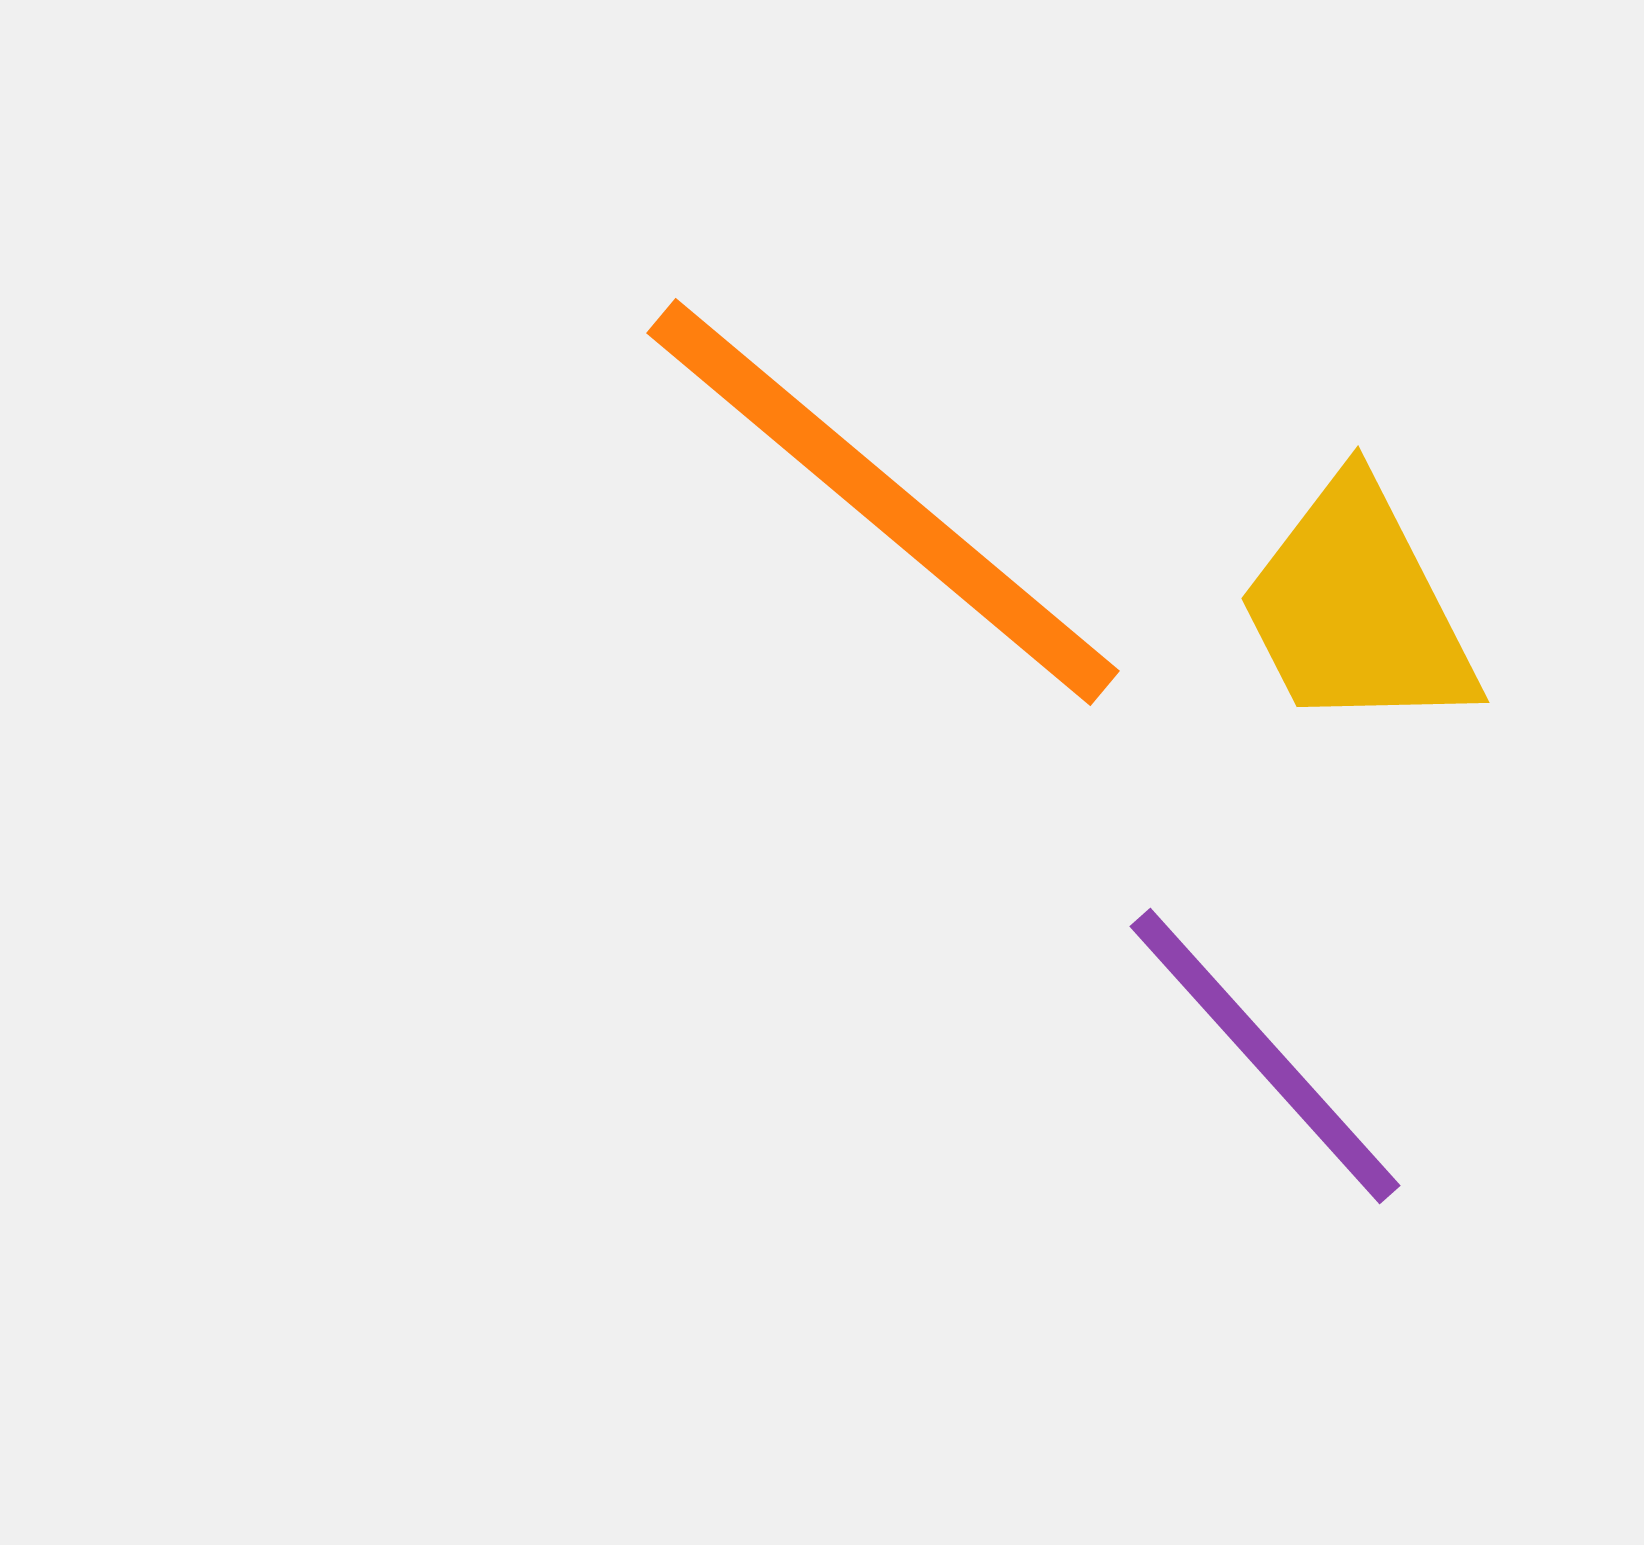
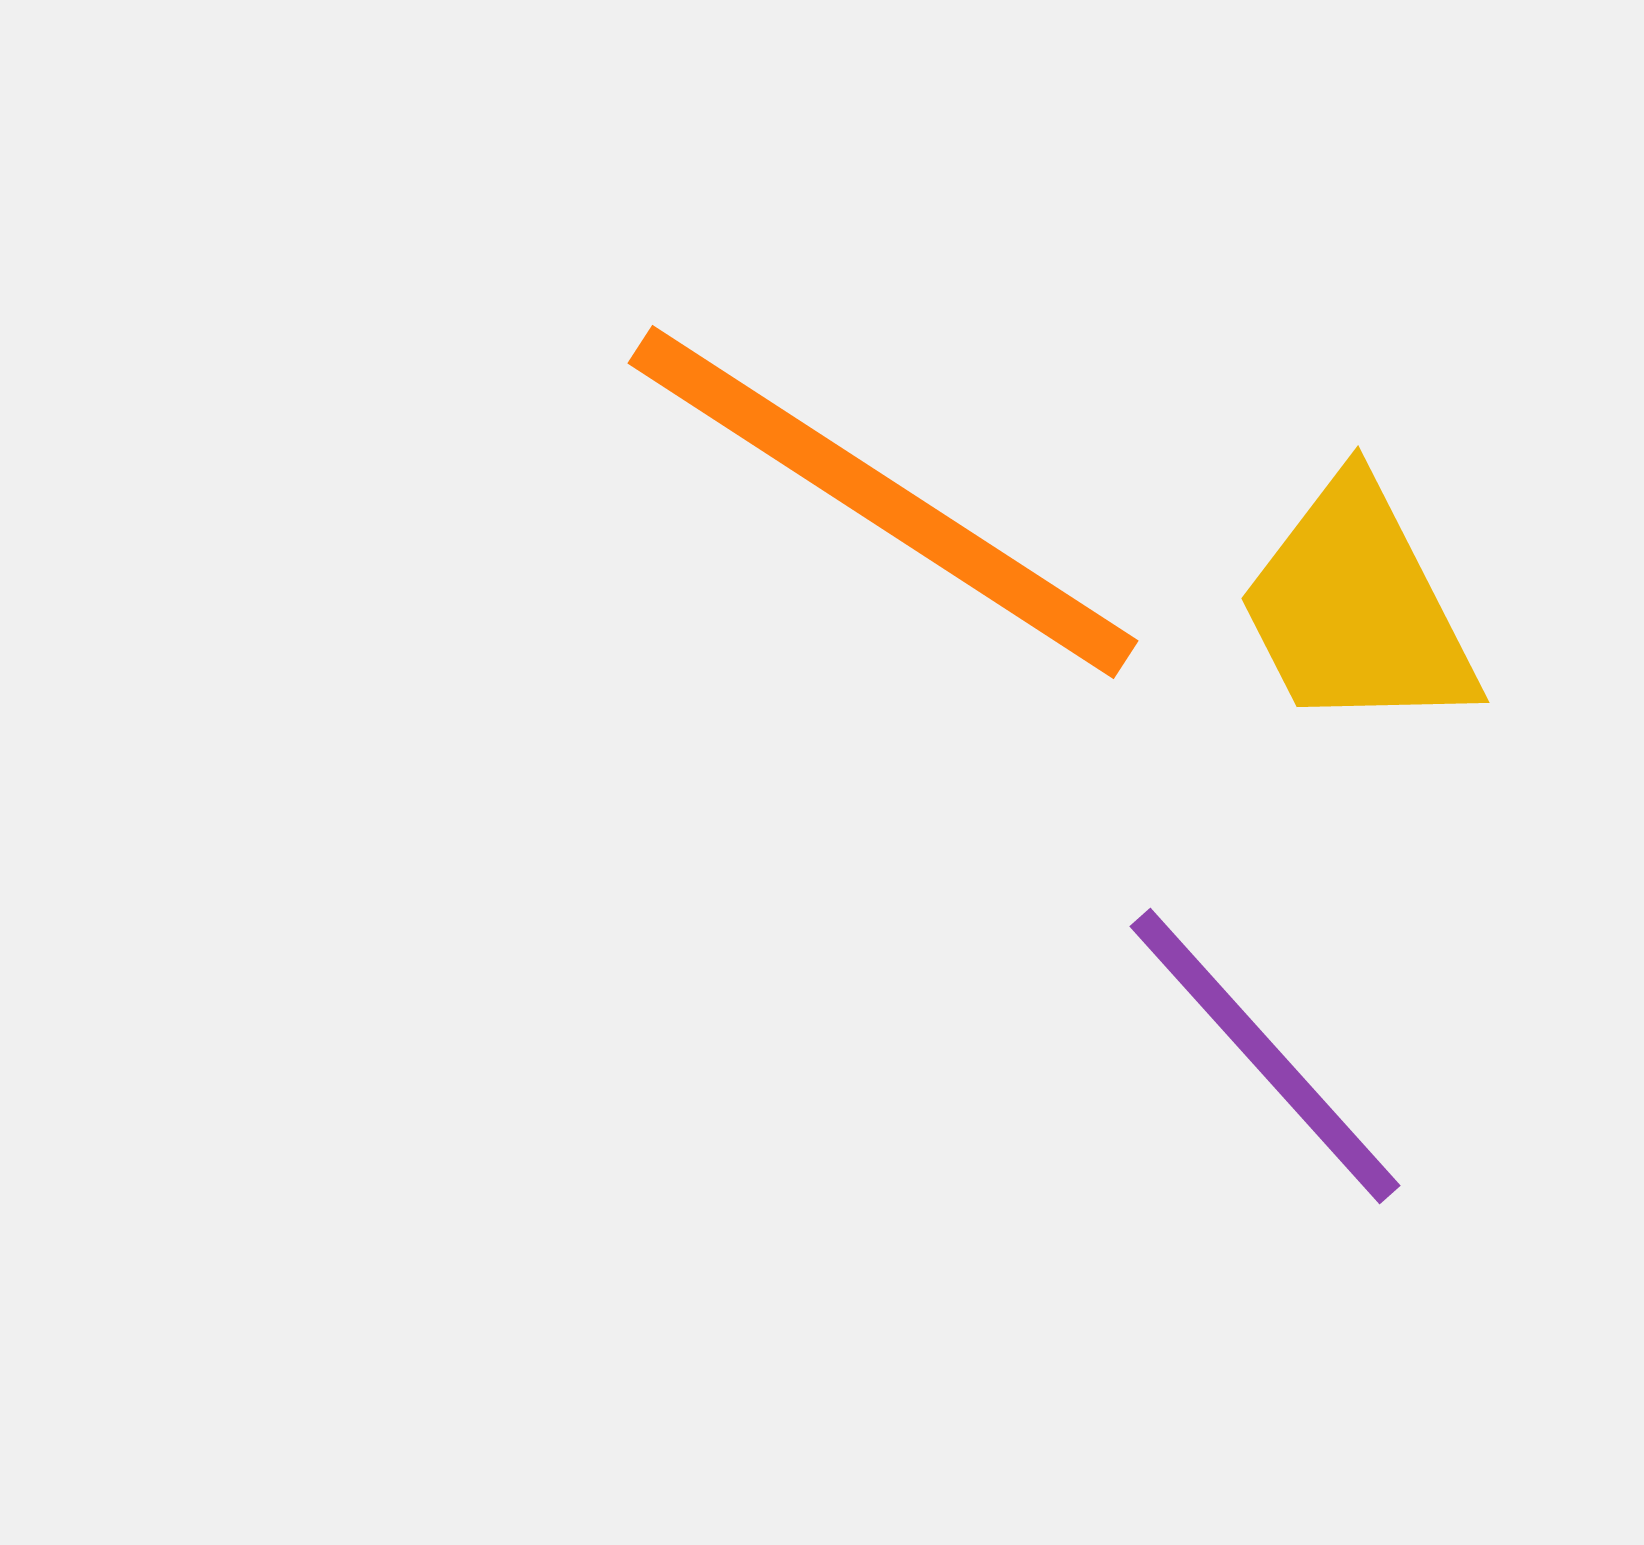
orange line: rotated 7 degrees counterclockwise
